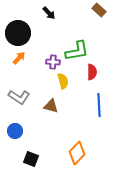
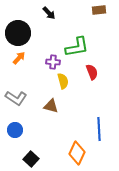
brown rectangle: rotated 48 degrees counterclockwise
green L-shape: moved 4 px up
red semicircle: rotated 21 degrees counterclockwise
gray L-shape: moved 3 px left, 1 px down
blue line: moved 24 px down
blue circle: moved 1 px up
orange diamond: rotated 20 degrees counterclockwise
black square: rotated 21 degrees clockwise
